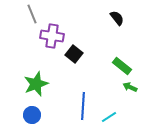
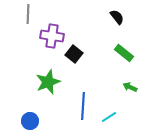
gray line: moved 4 px left; rotated 24 degrees clockwise
black semicircle: moved 1 px up
green rectangle: moved 2 px right, 13 px up
green star: moved 12 px right, 2 px up
blue circle: moved 2 px left, 6 px down
